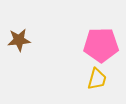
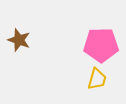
brown star: rotated 25 degrees clockwise
